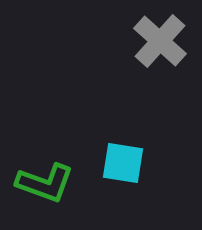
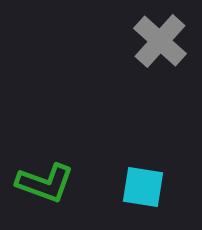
cyan square: moved 20 px right, 24 px down
